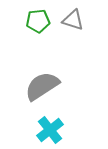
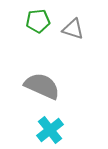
gray triangle: moved 9 px down
gray semicircle: rotated 57 degrees clockwise
